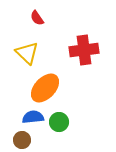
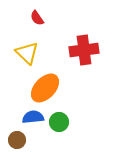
brown circle: moved 5 px left
